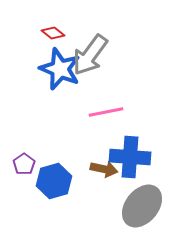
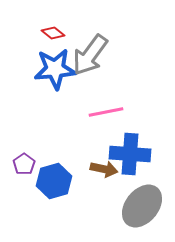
blue star: moved 5 px left; rotated 27 degrees counterclockwise
blue cross: moved 3 px up
